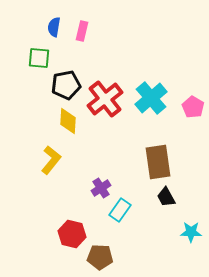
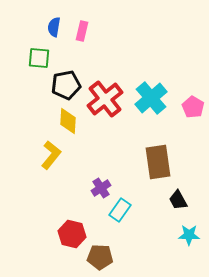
yellow L-shape: moved 5 px up
black trapezoid: moved 12 px right, 3 px down
cyan star: moved 2 px left, 3 px down
